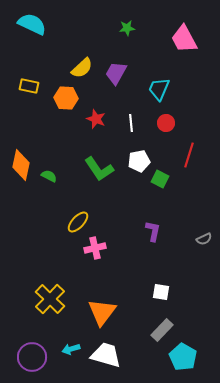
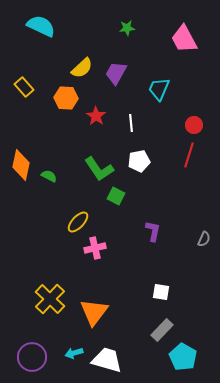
cyan semicircle: moved 9 px right, 2 px down
yellow rectangle: moved 5 px left, 1 px down; rotated 36 degrees clockwise
red star: moved 3 px up; rotated 12 degrees clockwise
red circle: moved 28 px right, 2 px down
green square: moved 44 px left, 17 px down
gray semicircle: rotated 42 degrees counterclockwise
orange triangle: moved 8 px left
cyan arrow: moved 3 px right, 4 px down
white trapezoid: moved 1 px right, 5 px down
